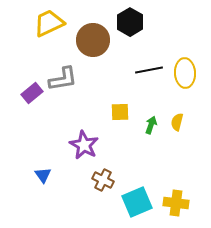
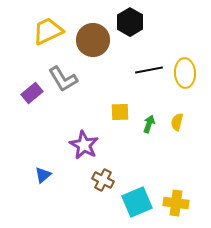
yellow trapezoid: moved 1 px left, 8 px down
gray L-shape: rotated 68 degrees clockwise
green arrow: moved 2 px left, 1 px up
blue triangle: rotated 24 degrees clockwise
